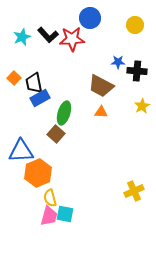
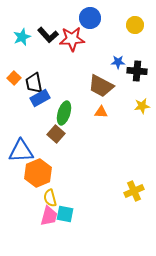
yellow star: rotated 21 degrees clockwise
